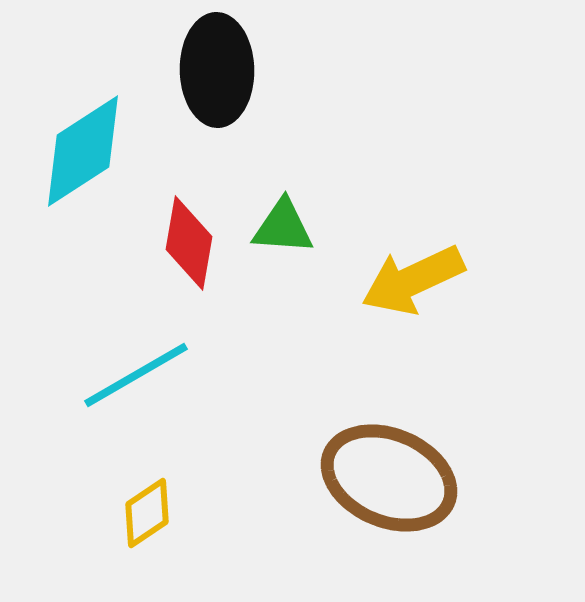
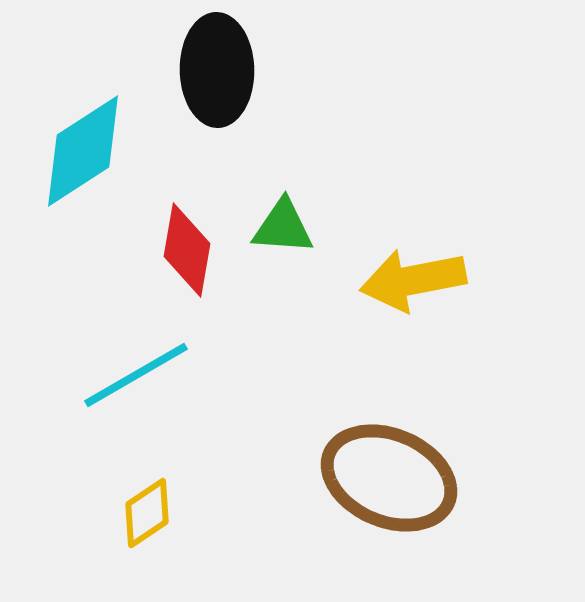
red diamond: moved 2 px left, 7 px down
yellow arrow: rotated 14 degrees clockwise
